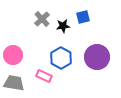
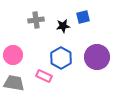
gray cross: moved 6 px left, 1 px down; rotated 35 degrees clockwise
